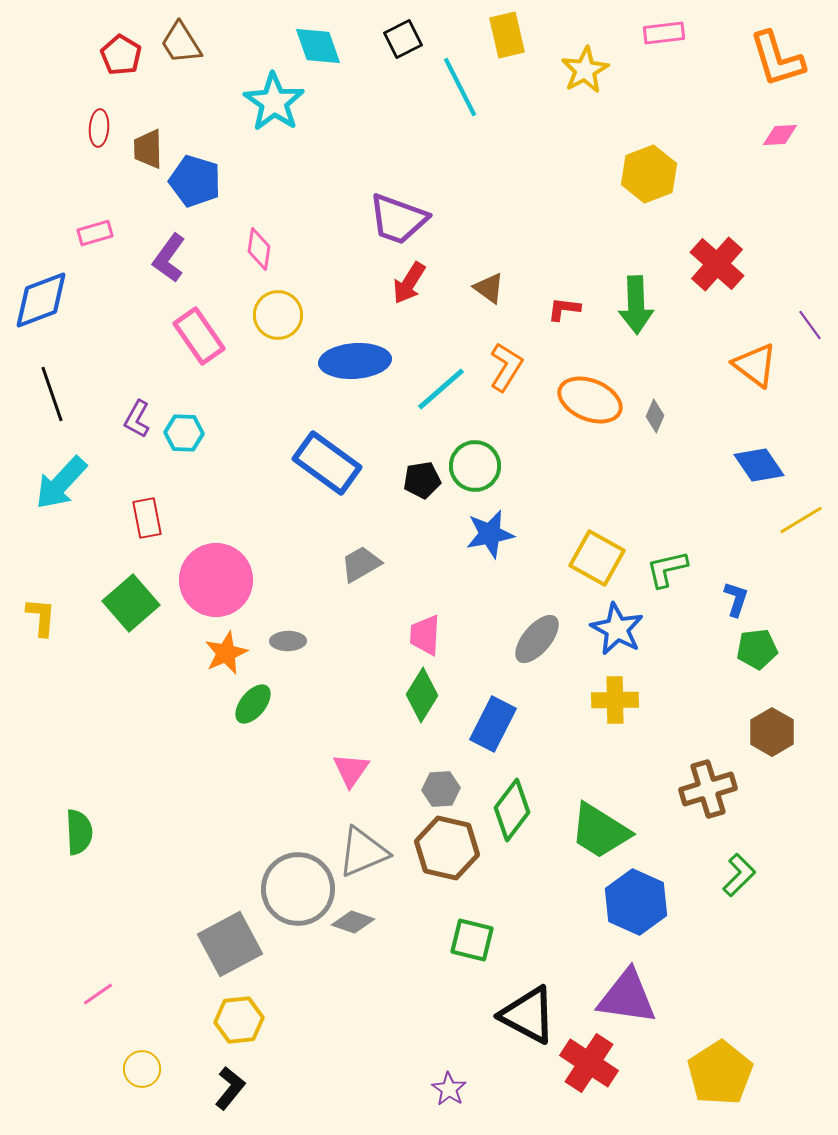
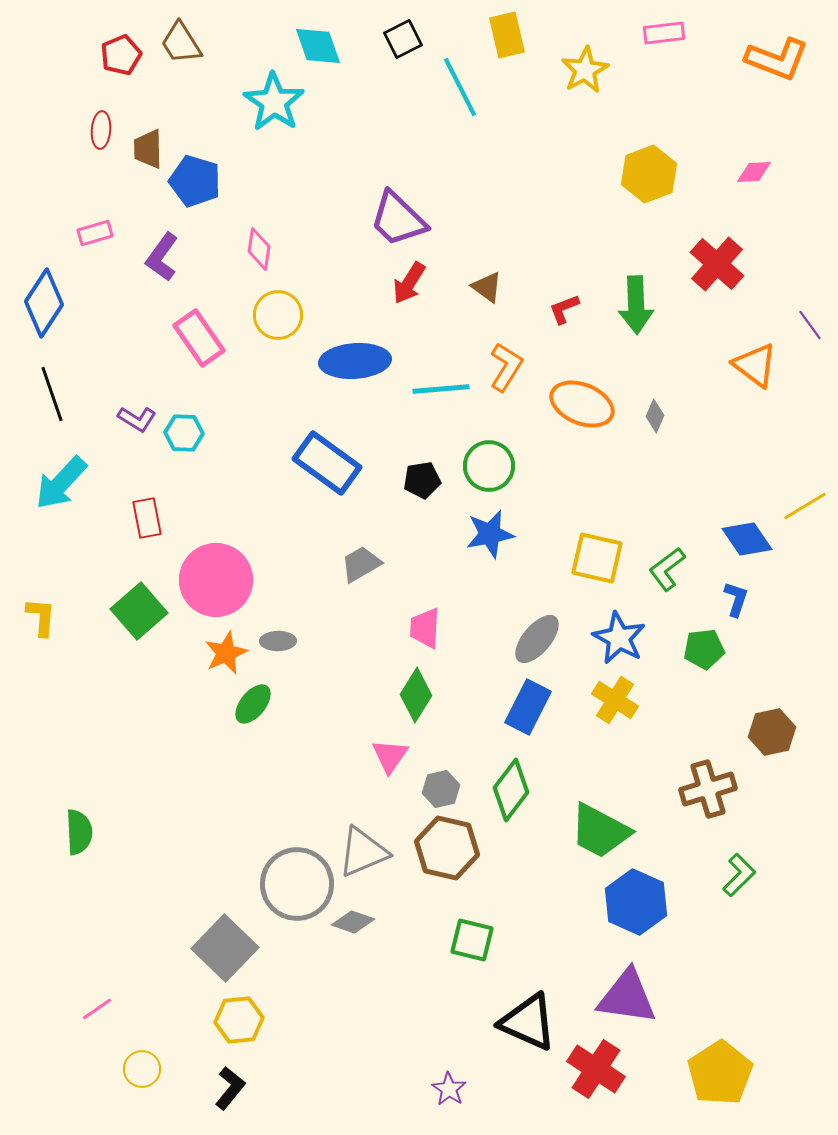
red pentagon at (121, 55): rotated 18 degrees clockwise
orange L-shape at (777, 59): rotated 52 degrees counterclockwise
red ellipse at (99, 128): moved 2 px right, 2 px down
pink diamond at (780, 135): moved 26 px left, 37 px down
purple trapezoid at (398, 219): rotated 24 degrees clockwise
purple L-shape at (169, 258): moved 7 px left, 1 px up
brown triangle at (489, 288): moved 2 px left, 1 px up
blue diamond at (41, 300): moved 3 px right, 3 px down; rotated 36 degrees counterclockwise
red L-shape at (564, 309): rotated 28 degrees counterclockwise
pink rectangle at (199, 336): moved 2 px down
cyan line at (441, 389): rotated 36 degrees clockwise
orange ellipse at (590, 400): moved 8 px left, 4 px down
purple L-shape at (137, 419): rotated 87 degrees counterclockwise
blue diamond at (759, 465): moved 12 px left, 74 px down
green circle at (475, 466): moved 14 px right
yellow line at (801, 520): moved 4 px right, 14 px up
yellow square at (597, 558): rotated 16 degrees counterclockwise
green L-shape at (667, 569): rotated 24 degrees counterclockwise
green square at (131, 603): moved 8 px right, 8 px down
blue star at (617, 629): moved 2 px right, 9 px down
pink trapezoid at (425, 635): moved 7 px up
gray ellipse at (288, 641): moved 10 px left
green pentagon at (757, 649): moved 53 px left
green diamond at (422, 695): moved 6 px left
yellow cross at (615, 700): rotated 33 degrees clockwise
blue rectangle at (493, 724): moved 35 px right, 17 px up
brown hexagon at (772, 732): rotated 18 degrees clockwise
pink triangle at (351, 770): moved 39 px right, 14 px up
gray hexagon at (441, 789): rotated 9 degrees counterclockwise
green diamond at (512, 810): moved 1 px left, 20 px up
green trapezoid at (600, 831): rotated 4 degrees counterclockwise
gray circle at (298, 889): moved 1 px left, 5 px up
gray square at (230, 944): moved 5 px left, 4 px down; rotated 18 degrees counterclockwise
pink line at (98, 994): moved 1 px left, 15 px down
black triangle at (528, 1015): moved 7 px down; rotated 4 degrees counterclockwise
red cross at (589, 1063): moved 7 px right, 6 px down
